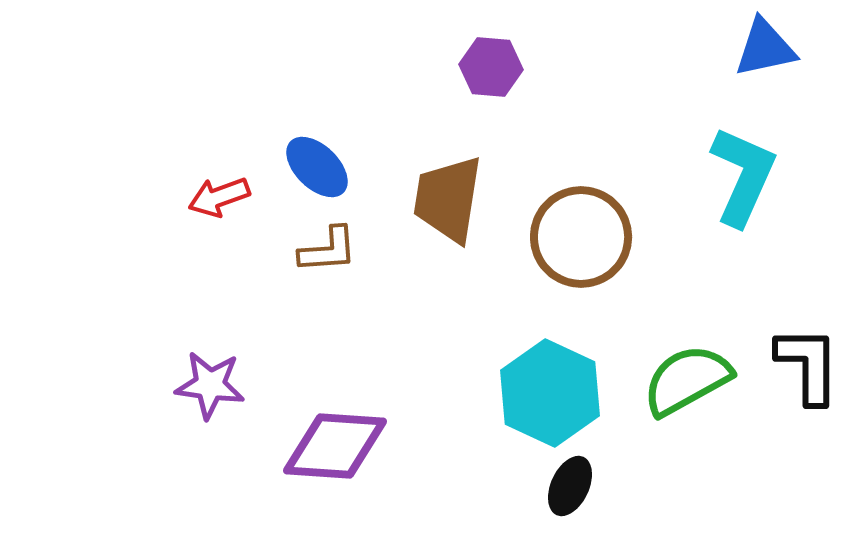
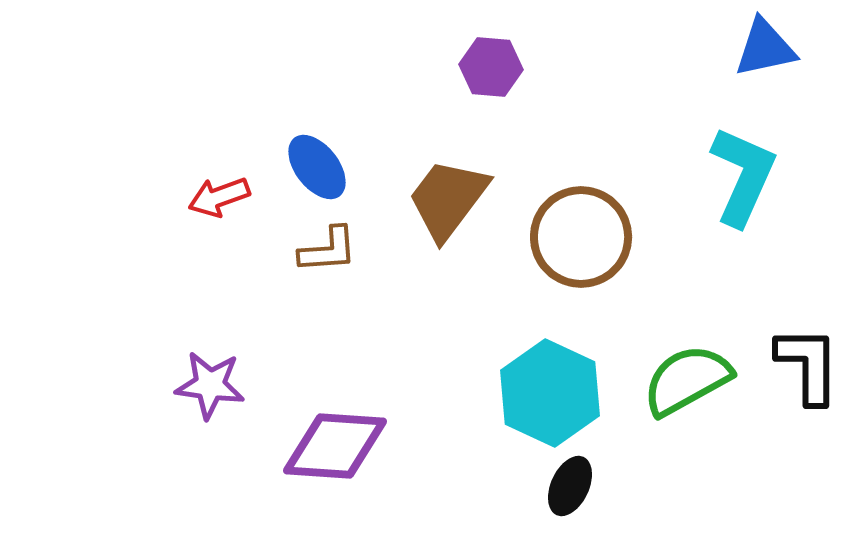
blue ellipse: rotated 8 degrees clockwise
brown trapezoid: rotated 28 degrees clockwise
